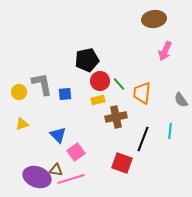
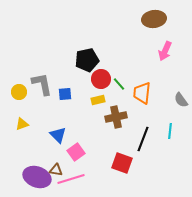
red circle: moved 1 px right, 2 px up
